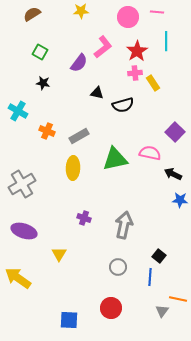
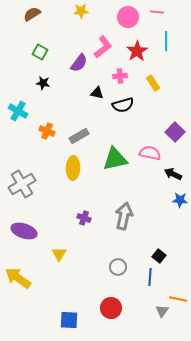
pink cross: moved 15 px left, 3 px down
gray arrow: moved 9 px up
